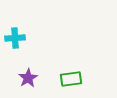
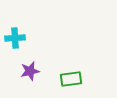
purple star: moved 2 px right, 7 px up; rotated 18 degrees clockwise
